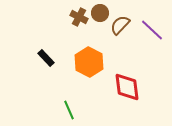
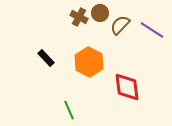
purple line: rotated 10 degrees counterclockwise
